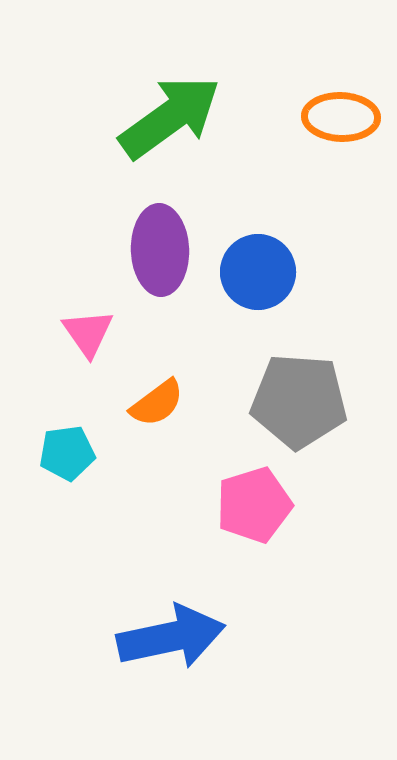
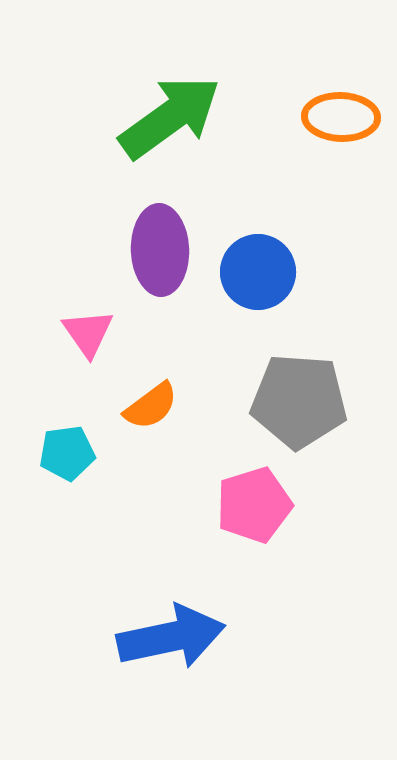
orange semicircle: moved 6 px left, 3 px down
